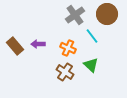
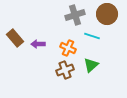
gray cross: rotated 18 degrees clockwise
cyan line: rotated 35 degrees counterclockwise
brown rectangle: moved 8 px up
green triangle: rotated 35 degrees clockwise
brown cross: moved 2 px up; rotated 36 degrees clockwise
